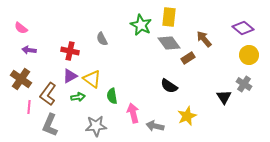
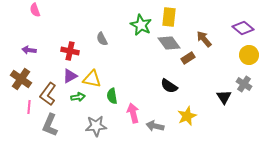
pink semicircle: moved 14 px right, 18 px up; rotated 32 degrees clockwise
yellow triangle: rotated 24 degrees counterclockwise
